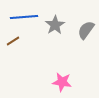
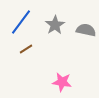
blue line: moved 3 px left, 5 px down; rotated 48 degrees counterclockwise
gray semicircle: rotated 66 degrees clockwise
brown line: moved 13 px right, 8 px down
